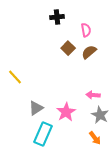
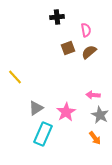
brown square: rotated 24 degrees clockwise
